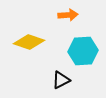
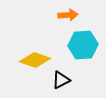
yellow diamond: moved 6 px right, 18 px down
cyan hexagon: moved 6 px up
